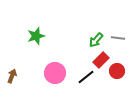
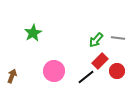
green star: moved 3 px left, 3 px up; rotated 12 degrees counterclockwise
red rectangle: moved 1 px left, 1 px down
pink circle: moved 1 px left, 2 px up
